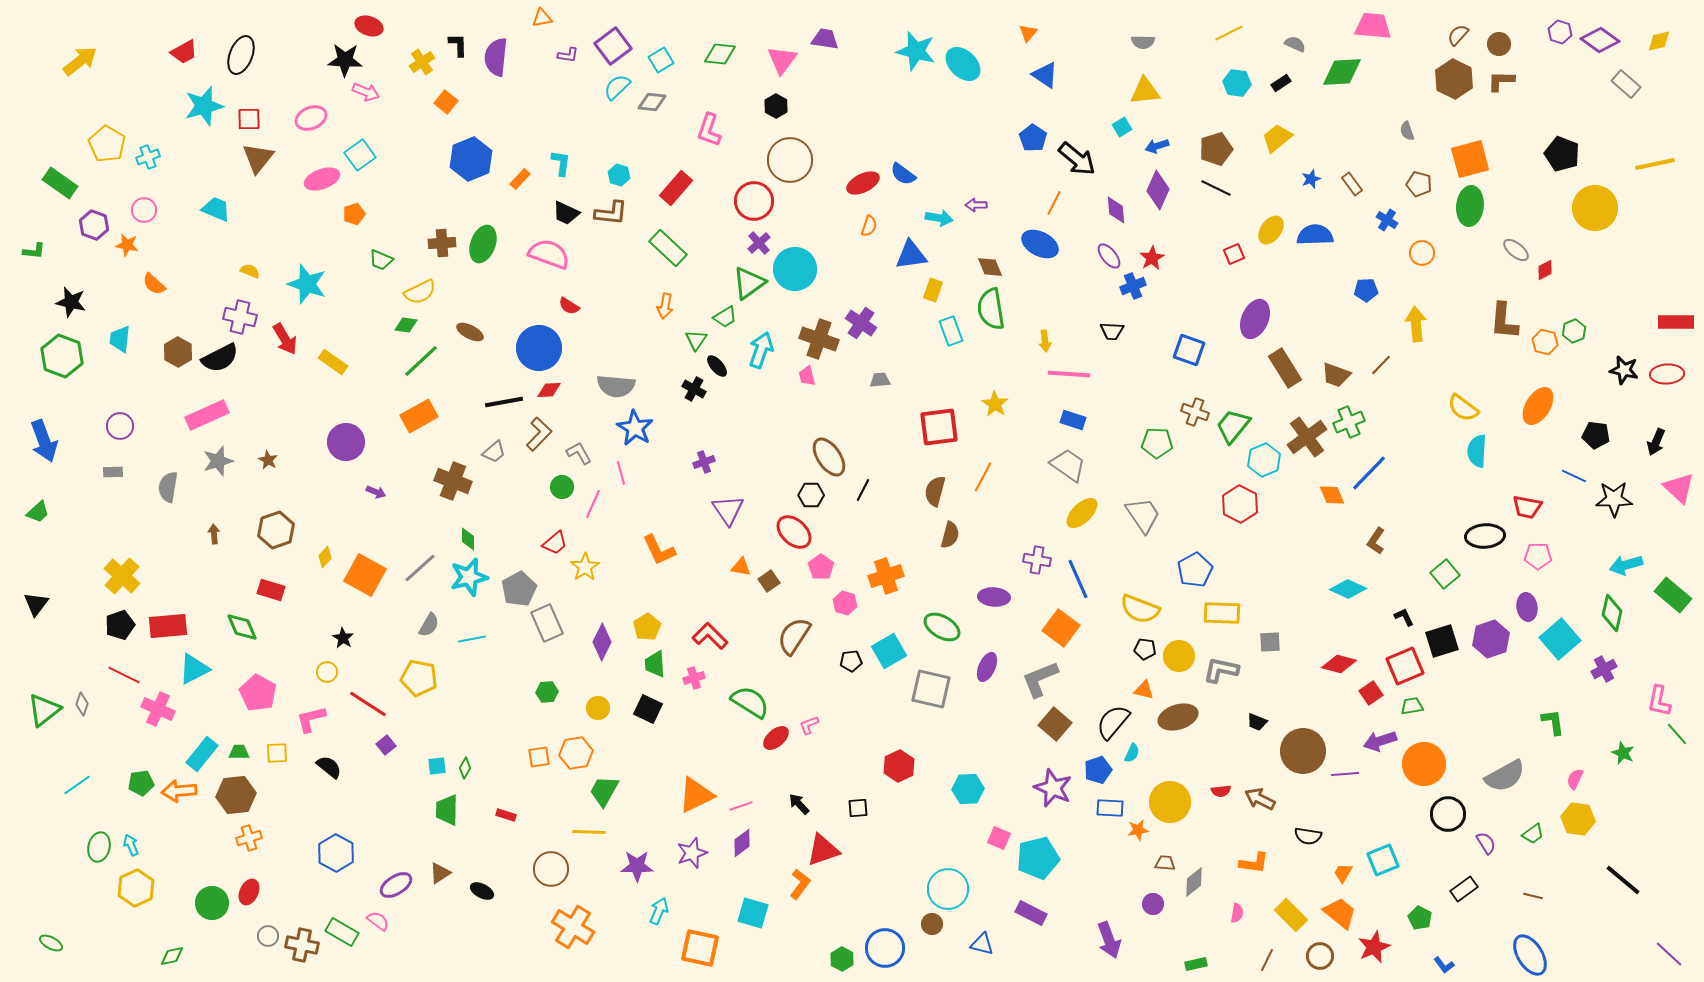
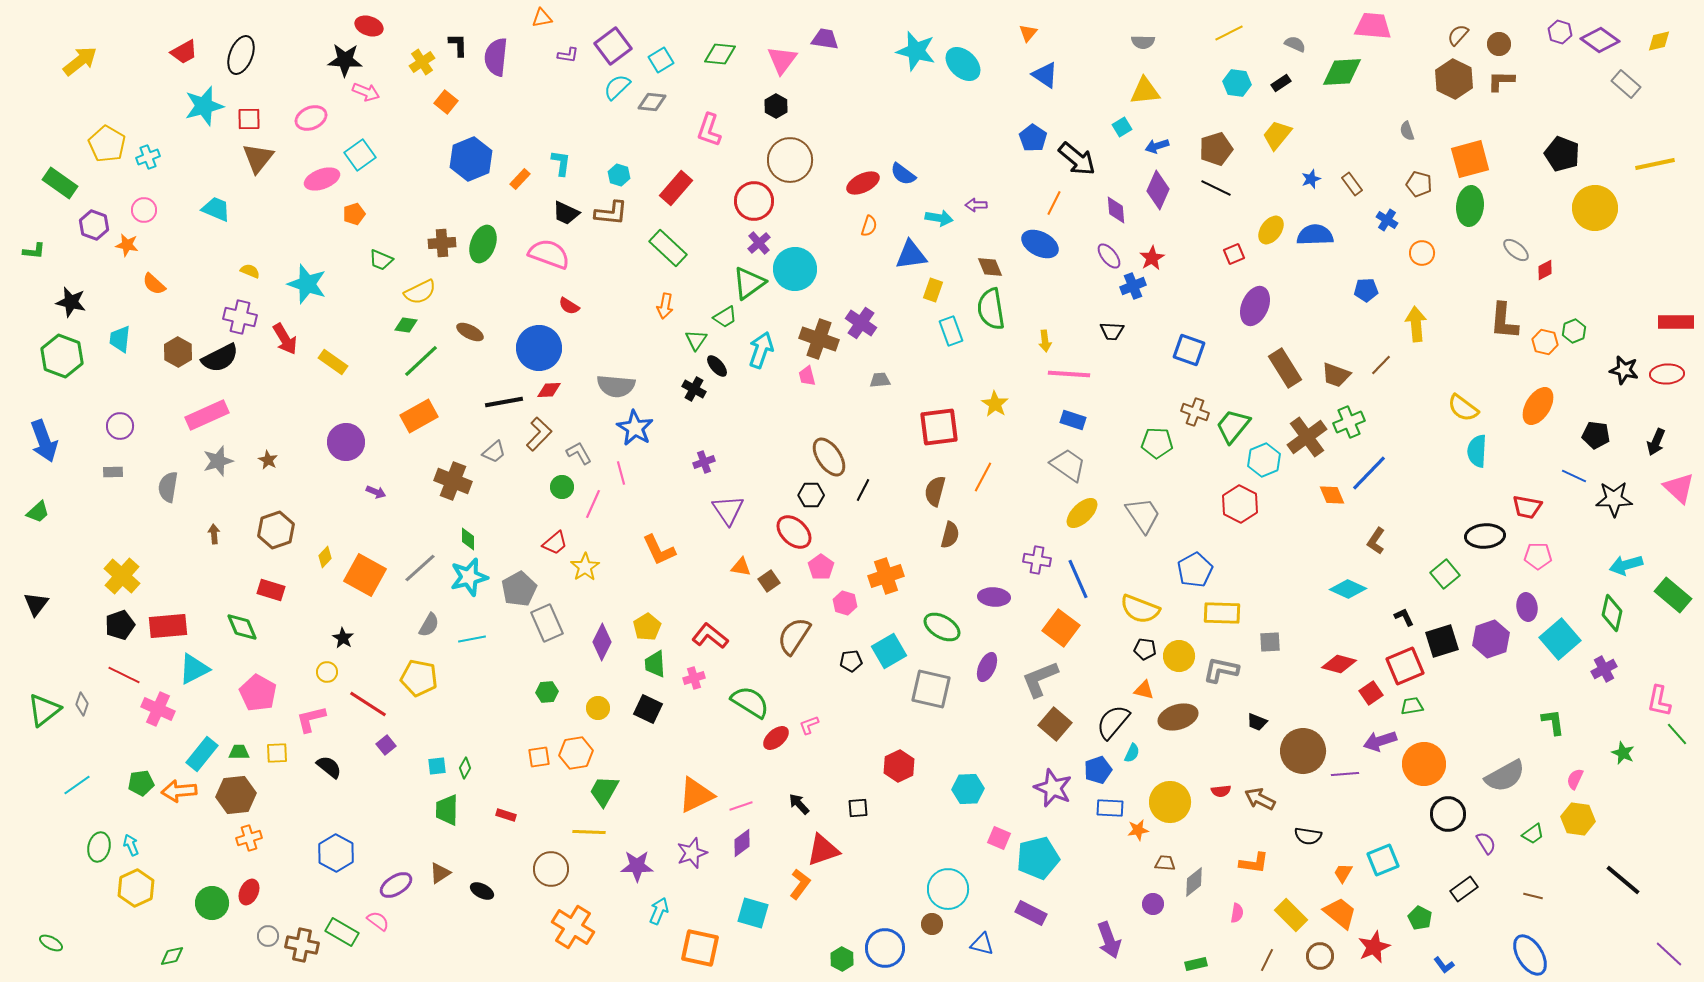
yellow trapezoid at (1277, 138): moved 3 px up; rotated 12 degrees counterclockwise
purple ellipse at (1255, 319): moved 13 px up
red L-shape at (710, 636): rotated 6 degrees counterclockwise
